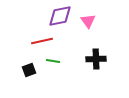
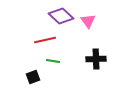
purple diamond: moved 1 px right; rotated 55 degrees clockwise
red line: moved 3 px right, 1 px up
black square: moved 4 px right, 7 px down
